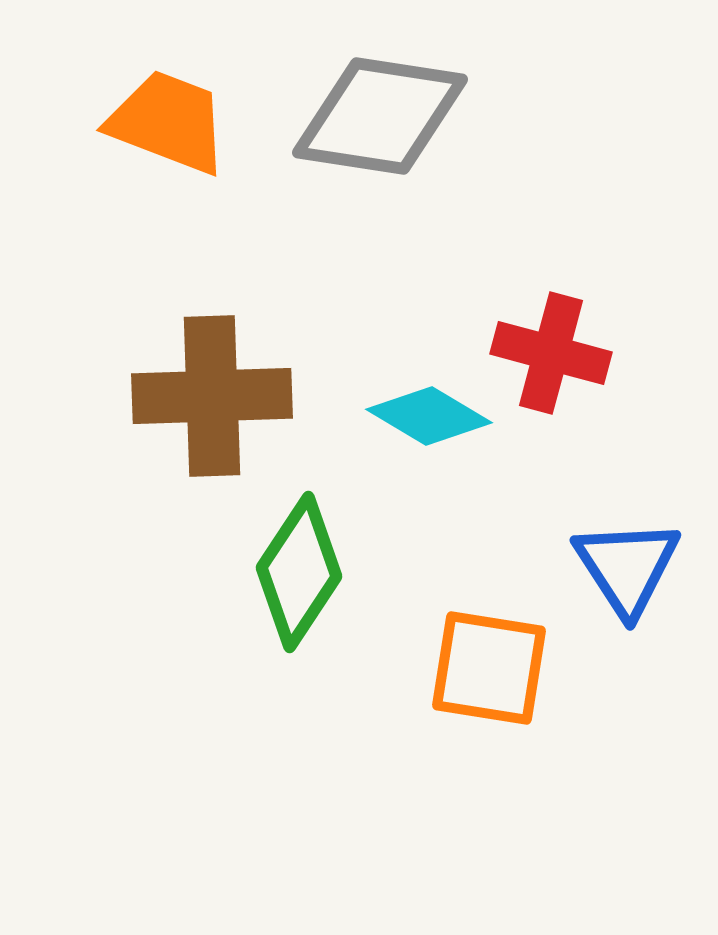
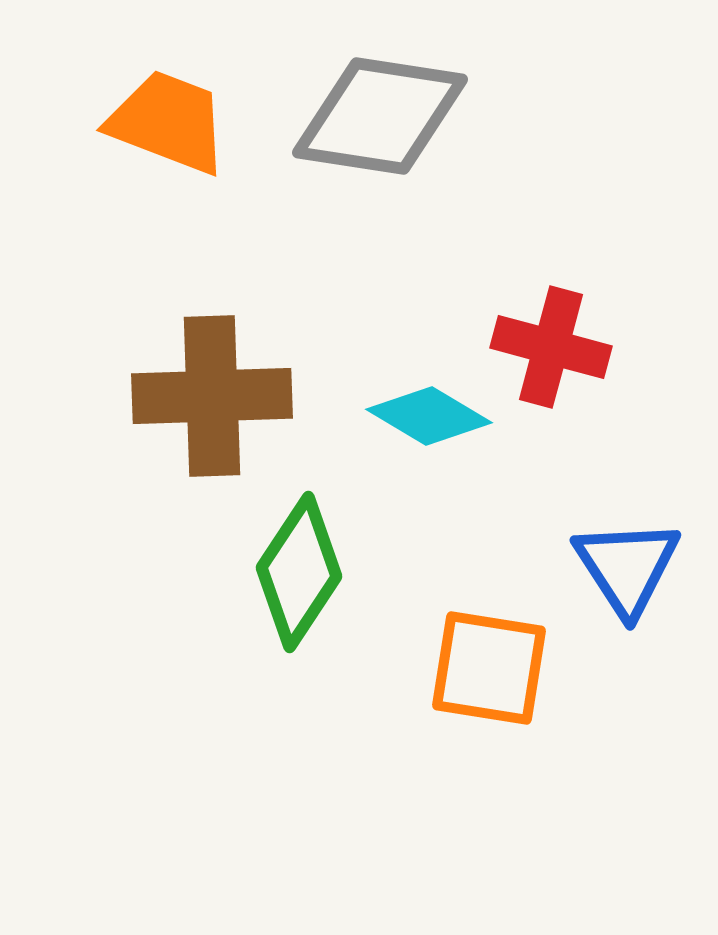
red cross: moved 6 px up
